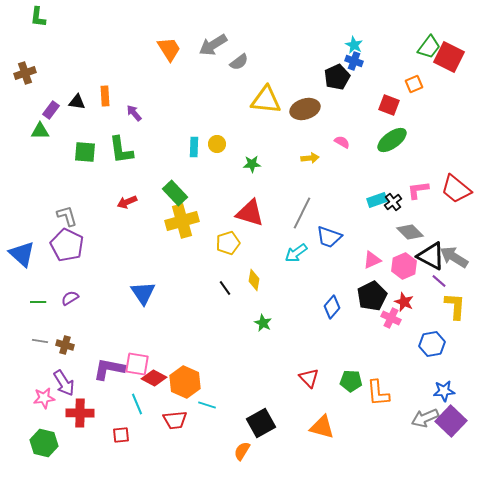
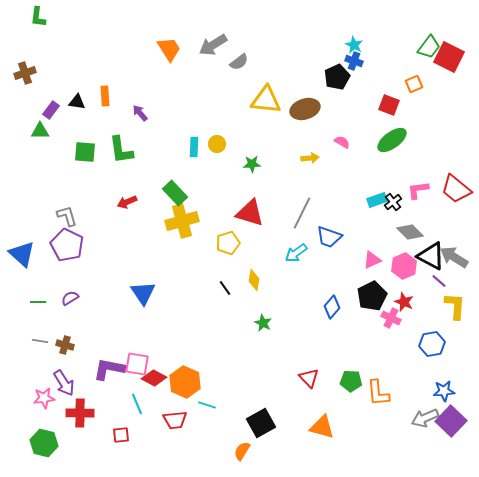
purple arrow at (134, 113): moved 6 px right
